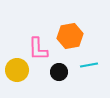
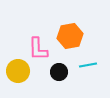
cyan line: moved 1 px left
yellow circle: moved 1 px right, 1 px down
